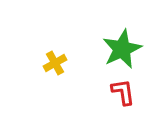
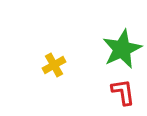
yellow cross: moved 1 px left, 2 px down
